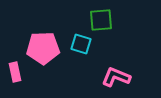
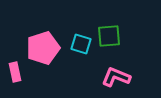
green square: moved 8 px right, 16 px down
pink pentagon: rotated 16 degrees counterclockwise
